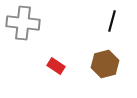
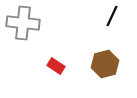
black line: moved 5 px up; rotated 10 degrees clockwise
